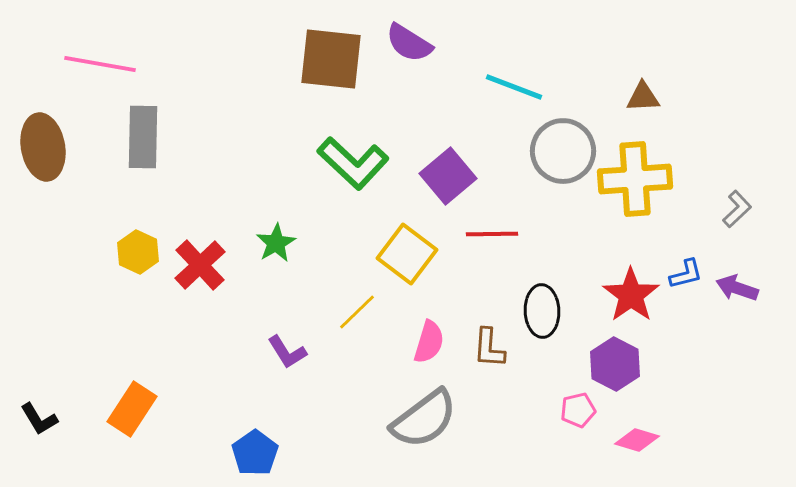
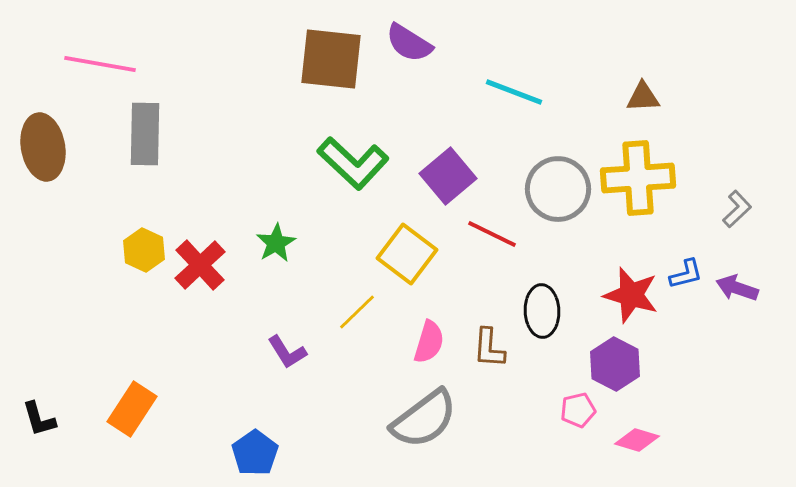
cyan line: moved 5 px down
gray rectangle: moved 2 px right, 3 px up
gray circle: moved 5 px left, 38 px down
yellow cross: moved 3 px right, 1 px up
red line: rotated 27 degrees clockwise
yellow hexagon: moved 6 px right, 2 px up
red star: rotated 20 degrees counterclockwise
black L-shape: rotated 15 degrees clockwise
